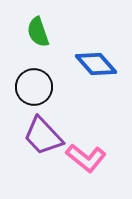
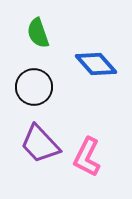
green semicircle: moved 1 px down
purple trapezoid: moved 3 px left, 8 px down
pink L-shape: moved 1 px right, 1 px up; rotated 78 degrees clockwise
